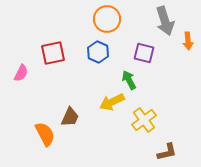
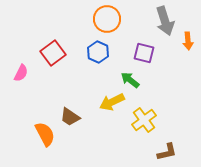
red square: rotated 25 degrees counterclockwise
green arrow: moved 1 px right; rotated 24 degrees counterclockwise
brown trapezoid: rotated 100 degrees clockwise
